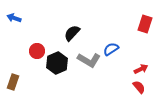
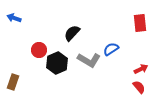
red rectangle: moved 5 px left, 1 px up; rotated 24 degrees counterclockwise
red circle: moved 2 px right, 1 px up
